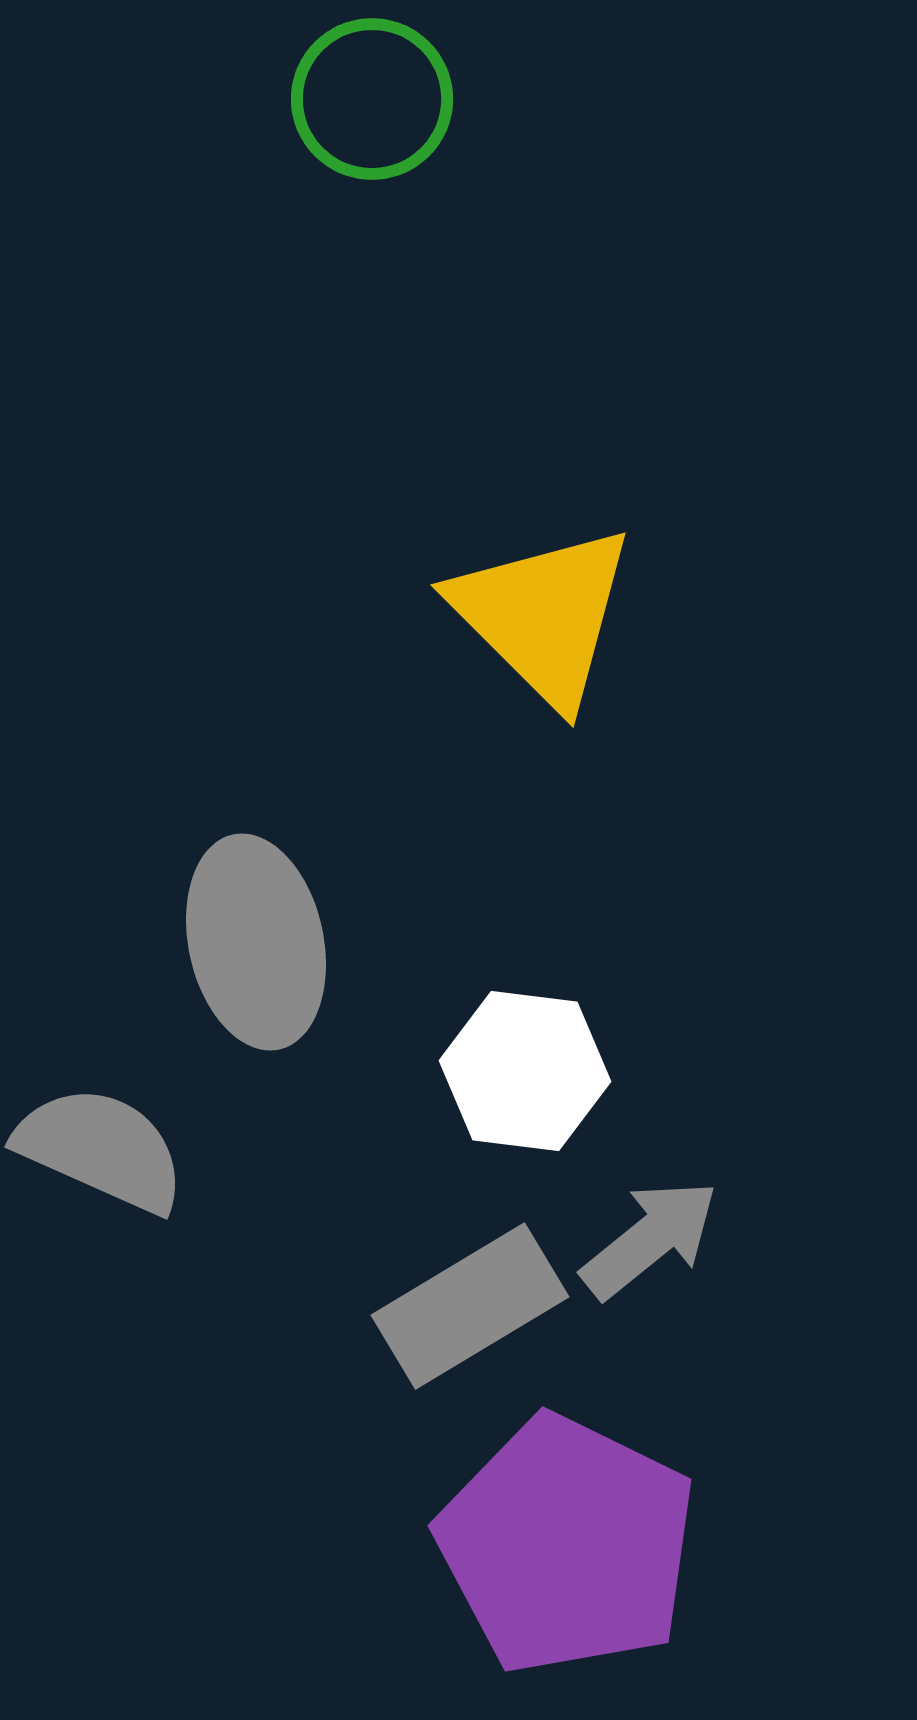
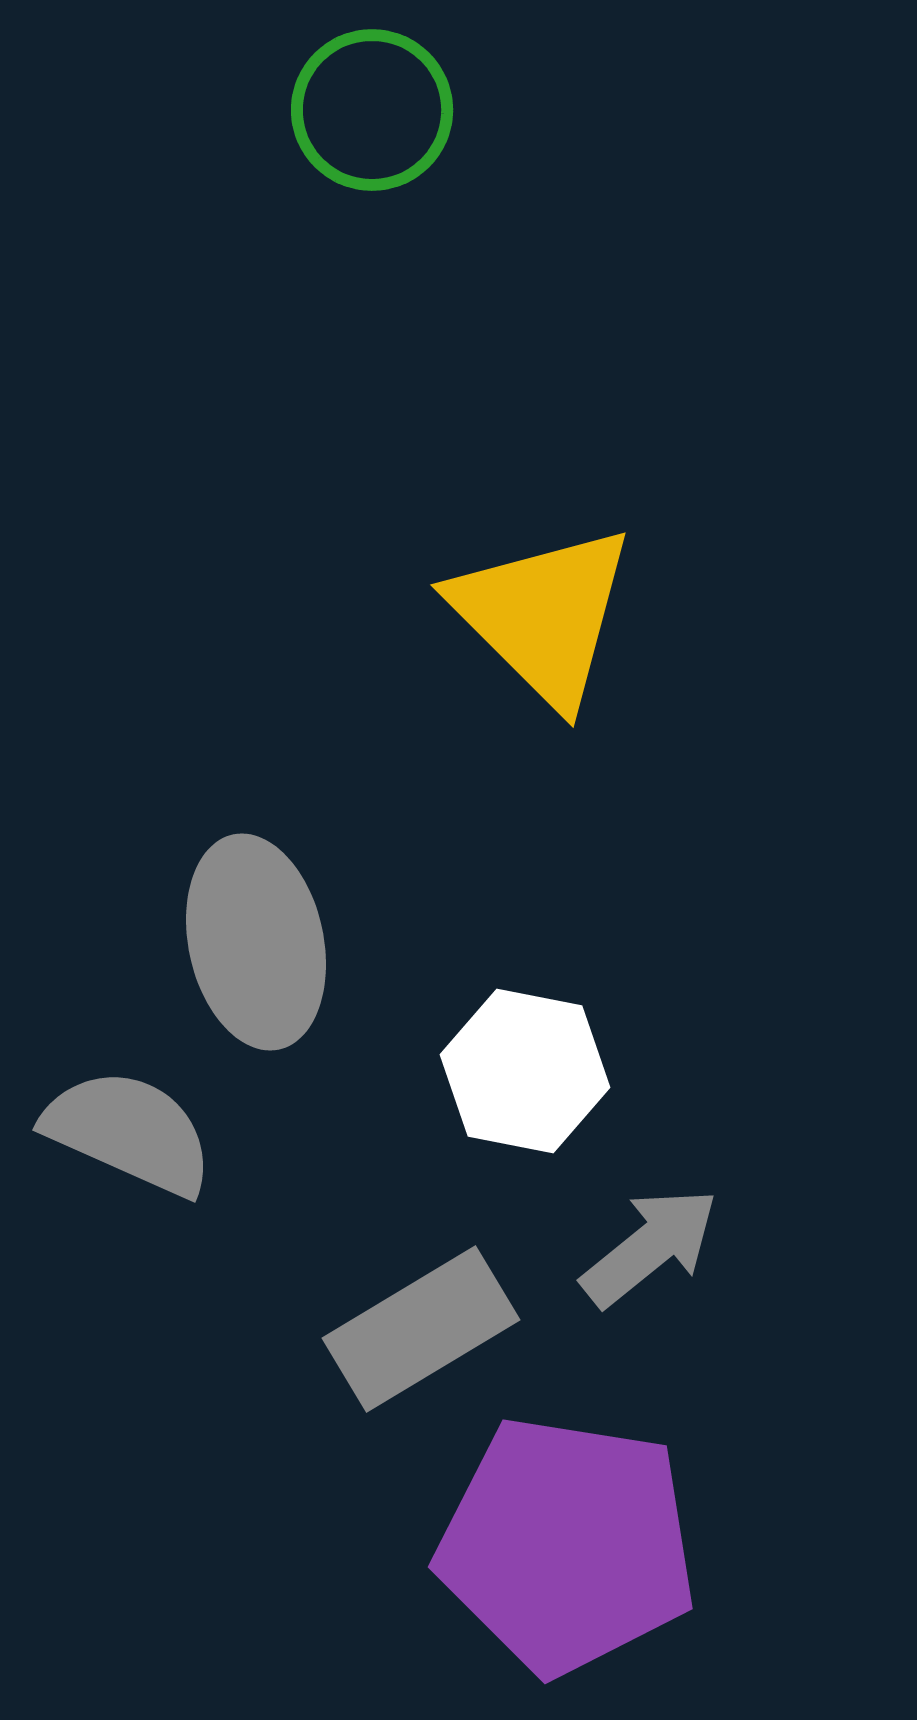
green circle: moved 11 px down
white hexagon: rotated 4 degrees clockwise
gray semicircle: moved 28 px right, 17 px up
gray arrow: moved 8 px down
gray rectangle: moved 49 px left, 23 px down
purple pentagon: rotated 17 degrees counterclockwise
